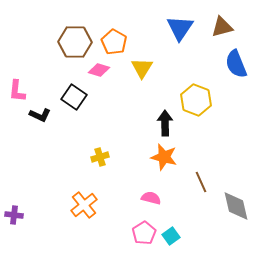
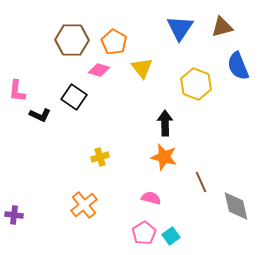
brown hexagon: moved 3 px left, 2 px up
blue semicircle: moved 2 px right, 2 px down
yellow triangle: rotated 10 degrees counterclockwise
yellow hexagon: moved 16 px up
